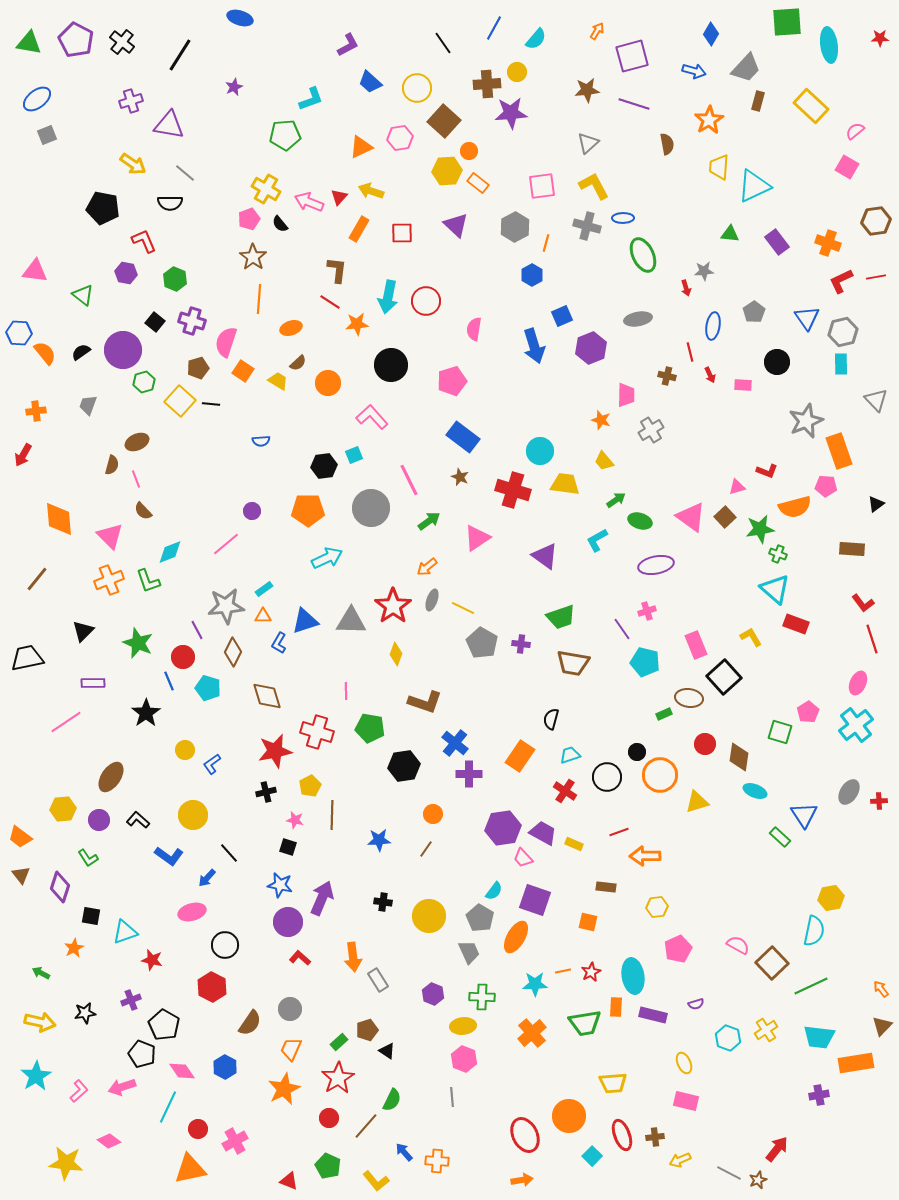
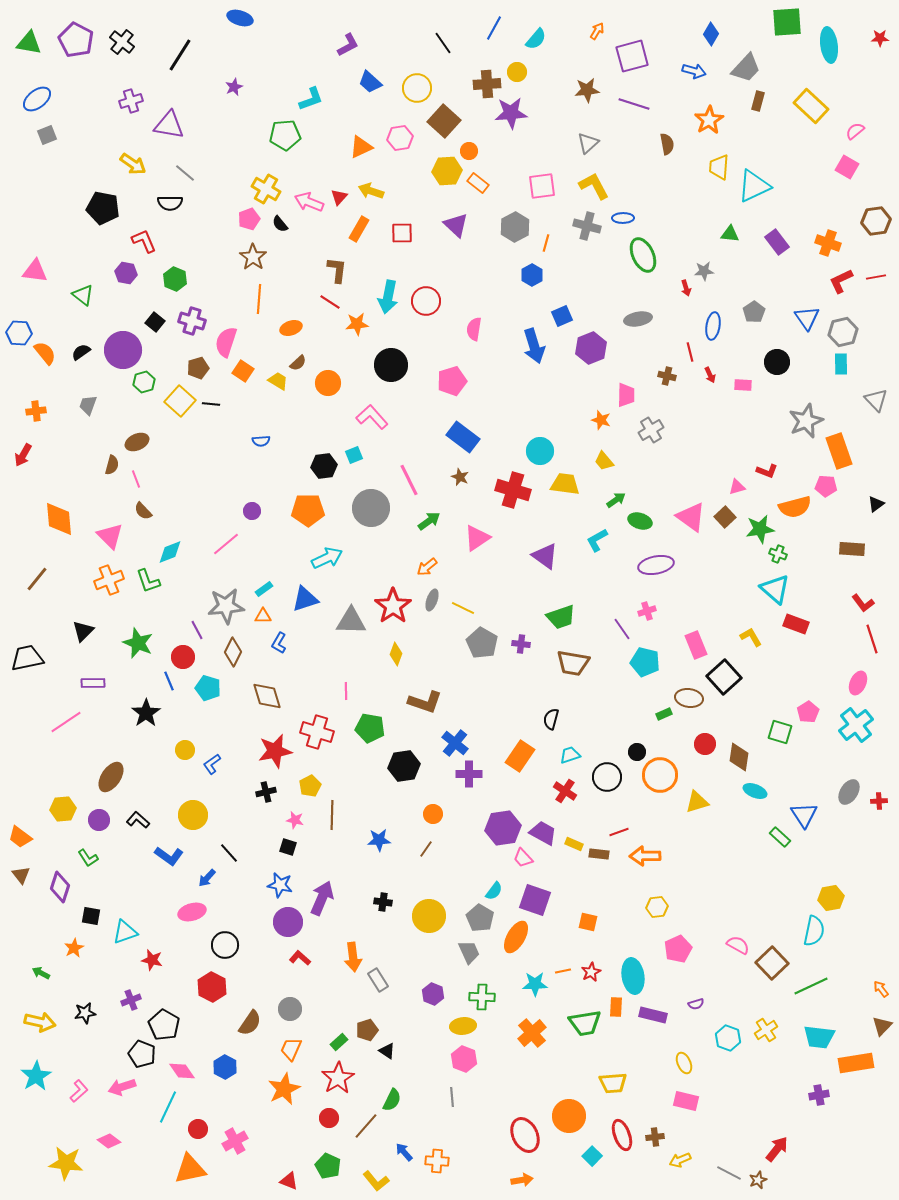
blue triangle at (305, 621): moved 22 px up
brown rectangle at (606, 887): moved 7 px left, 33 px up
